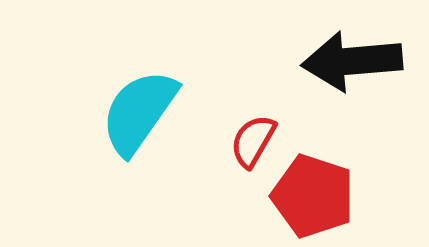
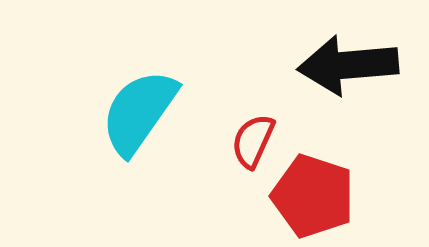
black arrow: moved 4 px left, 4 px down
red semicircle: rotated 6 degrees counterclockwise
